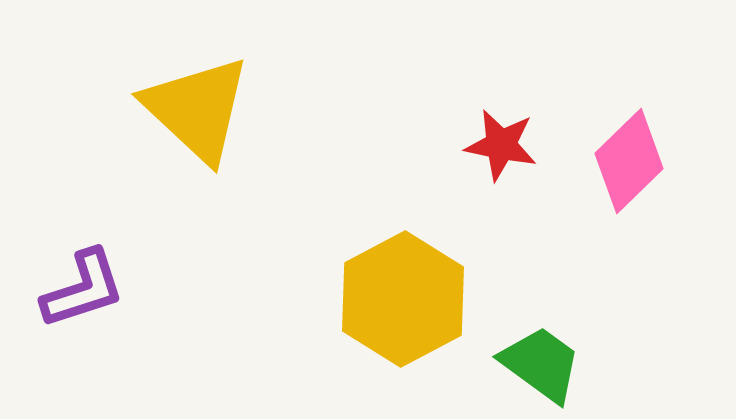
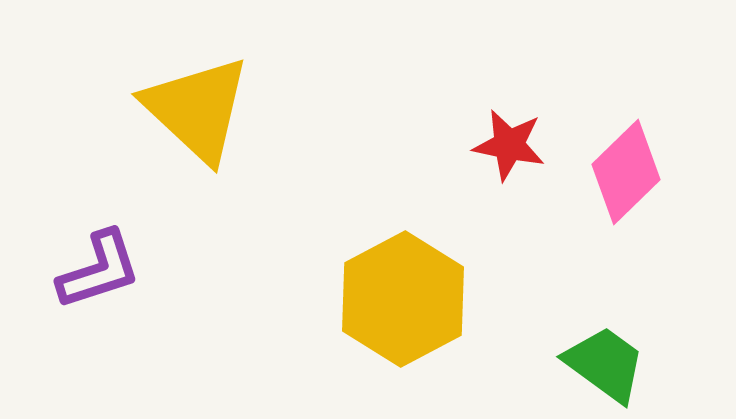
red star: moved 8 px right
pink diamond: moved 3 px left, 11 px down
purple L-shape: moved 16 px right, 19 px up
green trapezoid: moved 64 px right
